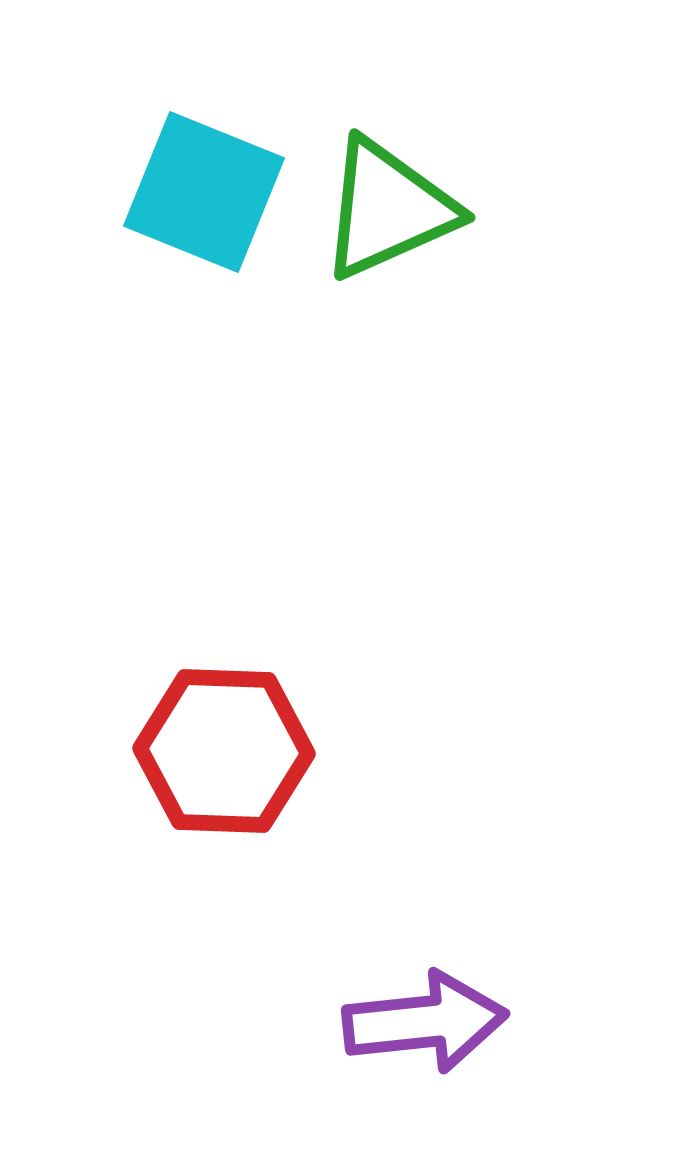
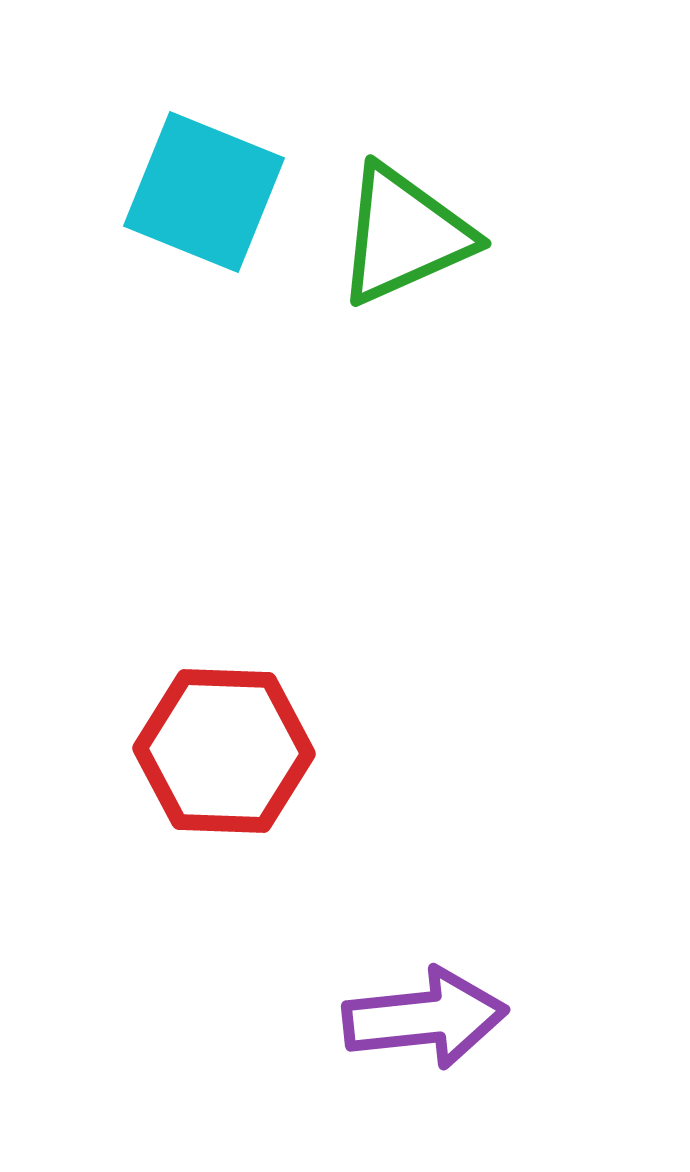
green triangle: moved 16 px right, 26 px down
purple arrow: moved 4 px up
